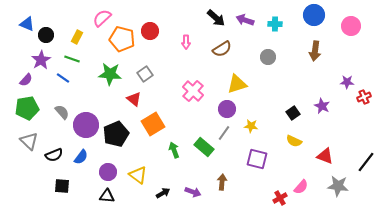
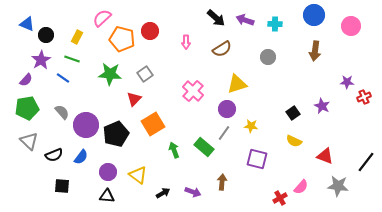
red triangle at (134, 99): rotated 35 degrees clockwise
